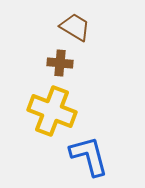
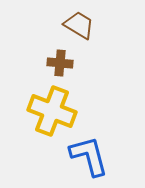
brown trapezoid: moved 4 px right, 2 px up
